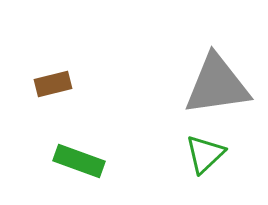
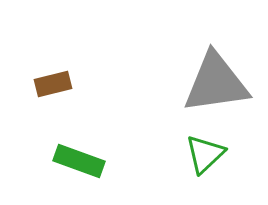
gray triangle: moved 1 px left, 2 px up
